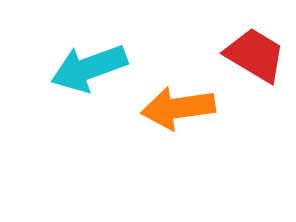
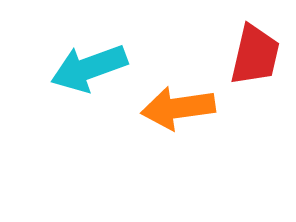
red trapezoid: rotated 72 degrees clockwise
